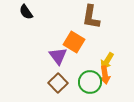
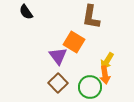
green circle: moved 5 px down
